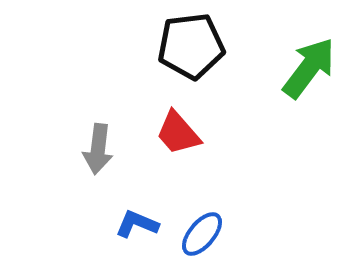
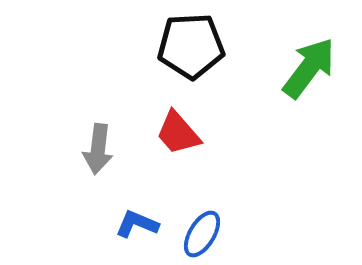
black pentagon: rotated 4 degrees clockwise
blue ellipse: rotated 9 degrees counterclockwise
